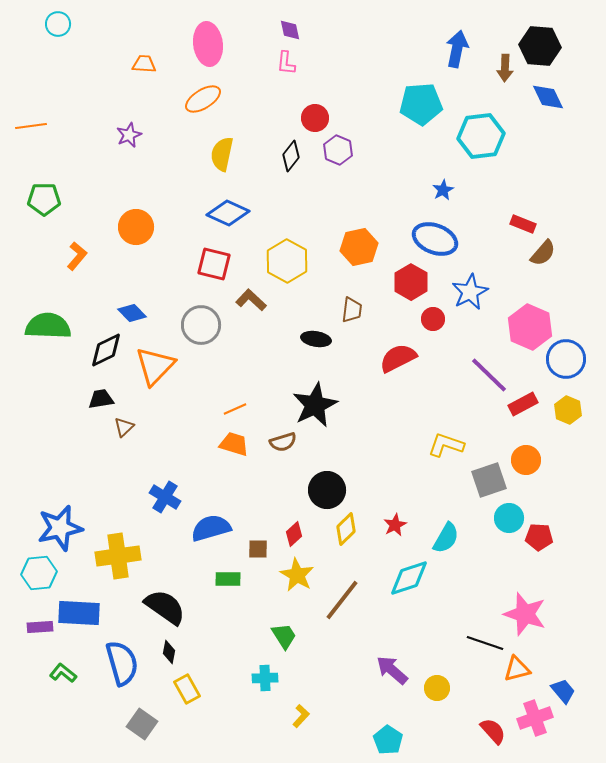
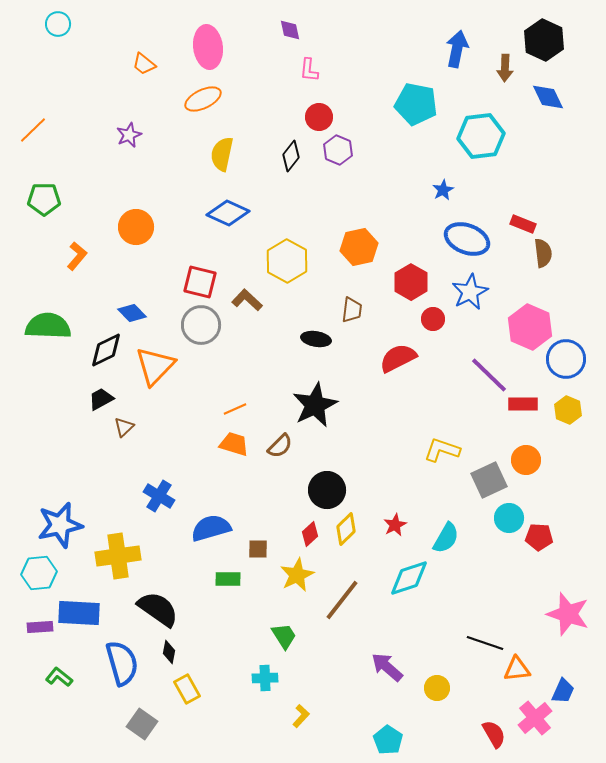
pink ellipse at (208, 44): moved 3 px down
black hexagon at (540, 46): moved 4 px right, 6 px up; rotated 21 degrees clockwise
pink L-shape at (286, 63): moved 23 px right, 7 px down
orange trapezoid at (144, 64): rotated 145 degrees counterclockwise
orange ellipse at (203, 99): rotated 6 degrees clockwise
cyan pentagon at (421, 104): moved 5 px left; rotated 15 degrees clockwise
red circle at (315, 118): moved 4 px right, 1 px up
orange line at (31, 126): moved 2 px right, 4 px down; rotated 36 degrees counterclockwise
blue ellipse at (435, 239): moved 32 px right
brown semicircle at (543, 253): rotated 48 degrees counterclockwise
red square at (214, 264): moved 14 px left, 18 px down
brown L-shape at (251, 300): moved 4 px left
black trapezoid at (101, 399): rotated 20 degrees counterclockwise
red rectangle at (523, 404): rotated 28 degrees clockwise
brown semicircle at (283, 442): moved 3 px left, 4 px down; rotated 28 degrees counterclockwise
yellow L-shape at (446, 445): moved 4 px left, 5 px down
gray square at (489, 480): rotated 6 degrees counterclockwise
blue cross at (165, 497): moved 6 px left, 1 px up
blue star at (60, 528): moved 3 px up
red diamond at (294, 534): moved 16 px right
yellow star at (297, 575): rotated 16 degrees clockwise
black semicircle at (165, 607): moved 7 px left, 2 px down
pink star at (525, 614): moved 43 px right
orange triangle at (517, 669): rotated 8 degrees clockwise
purple arrow at (392, 670): moved 5 px left, 3 px up
green L-shape at (63, 673): moved 4 px left, 4 px down
blue trapezoid at (563, 691): rotated 64 degrees clockwise
pink cross at (535, 718): rotated 20 degrees counterclockwise
red semicircle at (493, 731): moved 1 px right, 3 px down; rotated 12 degrees clockwise
